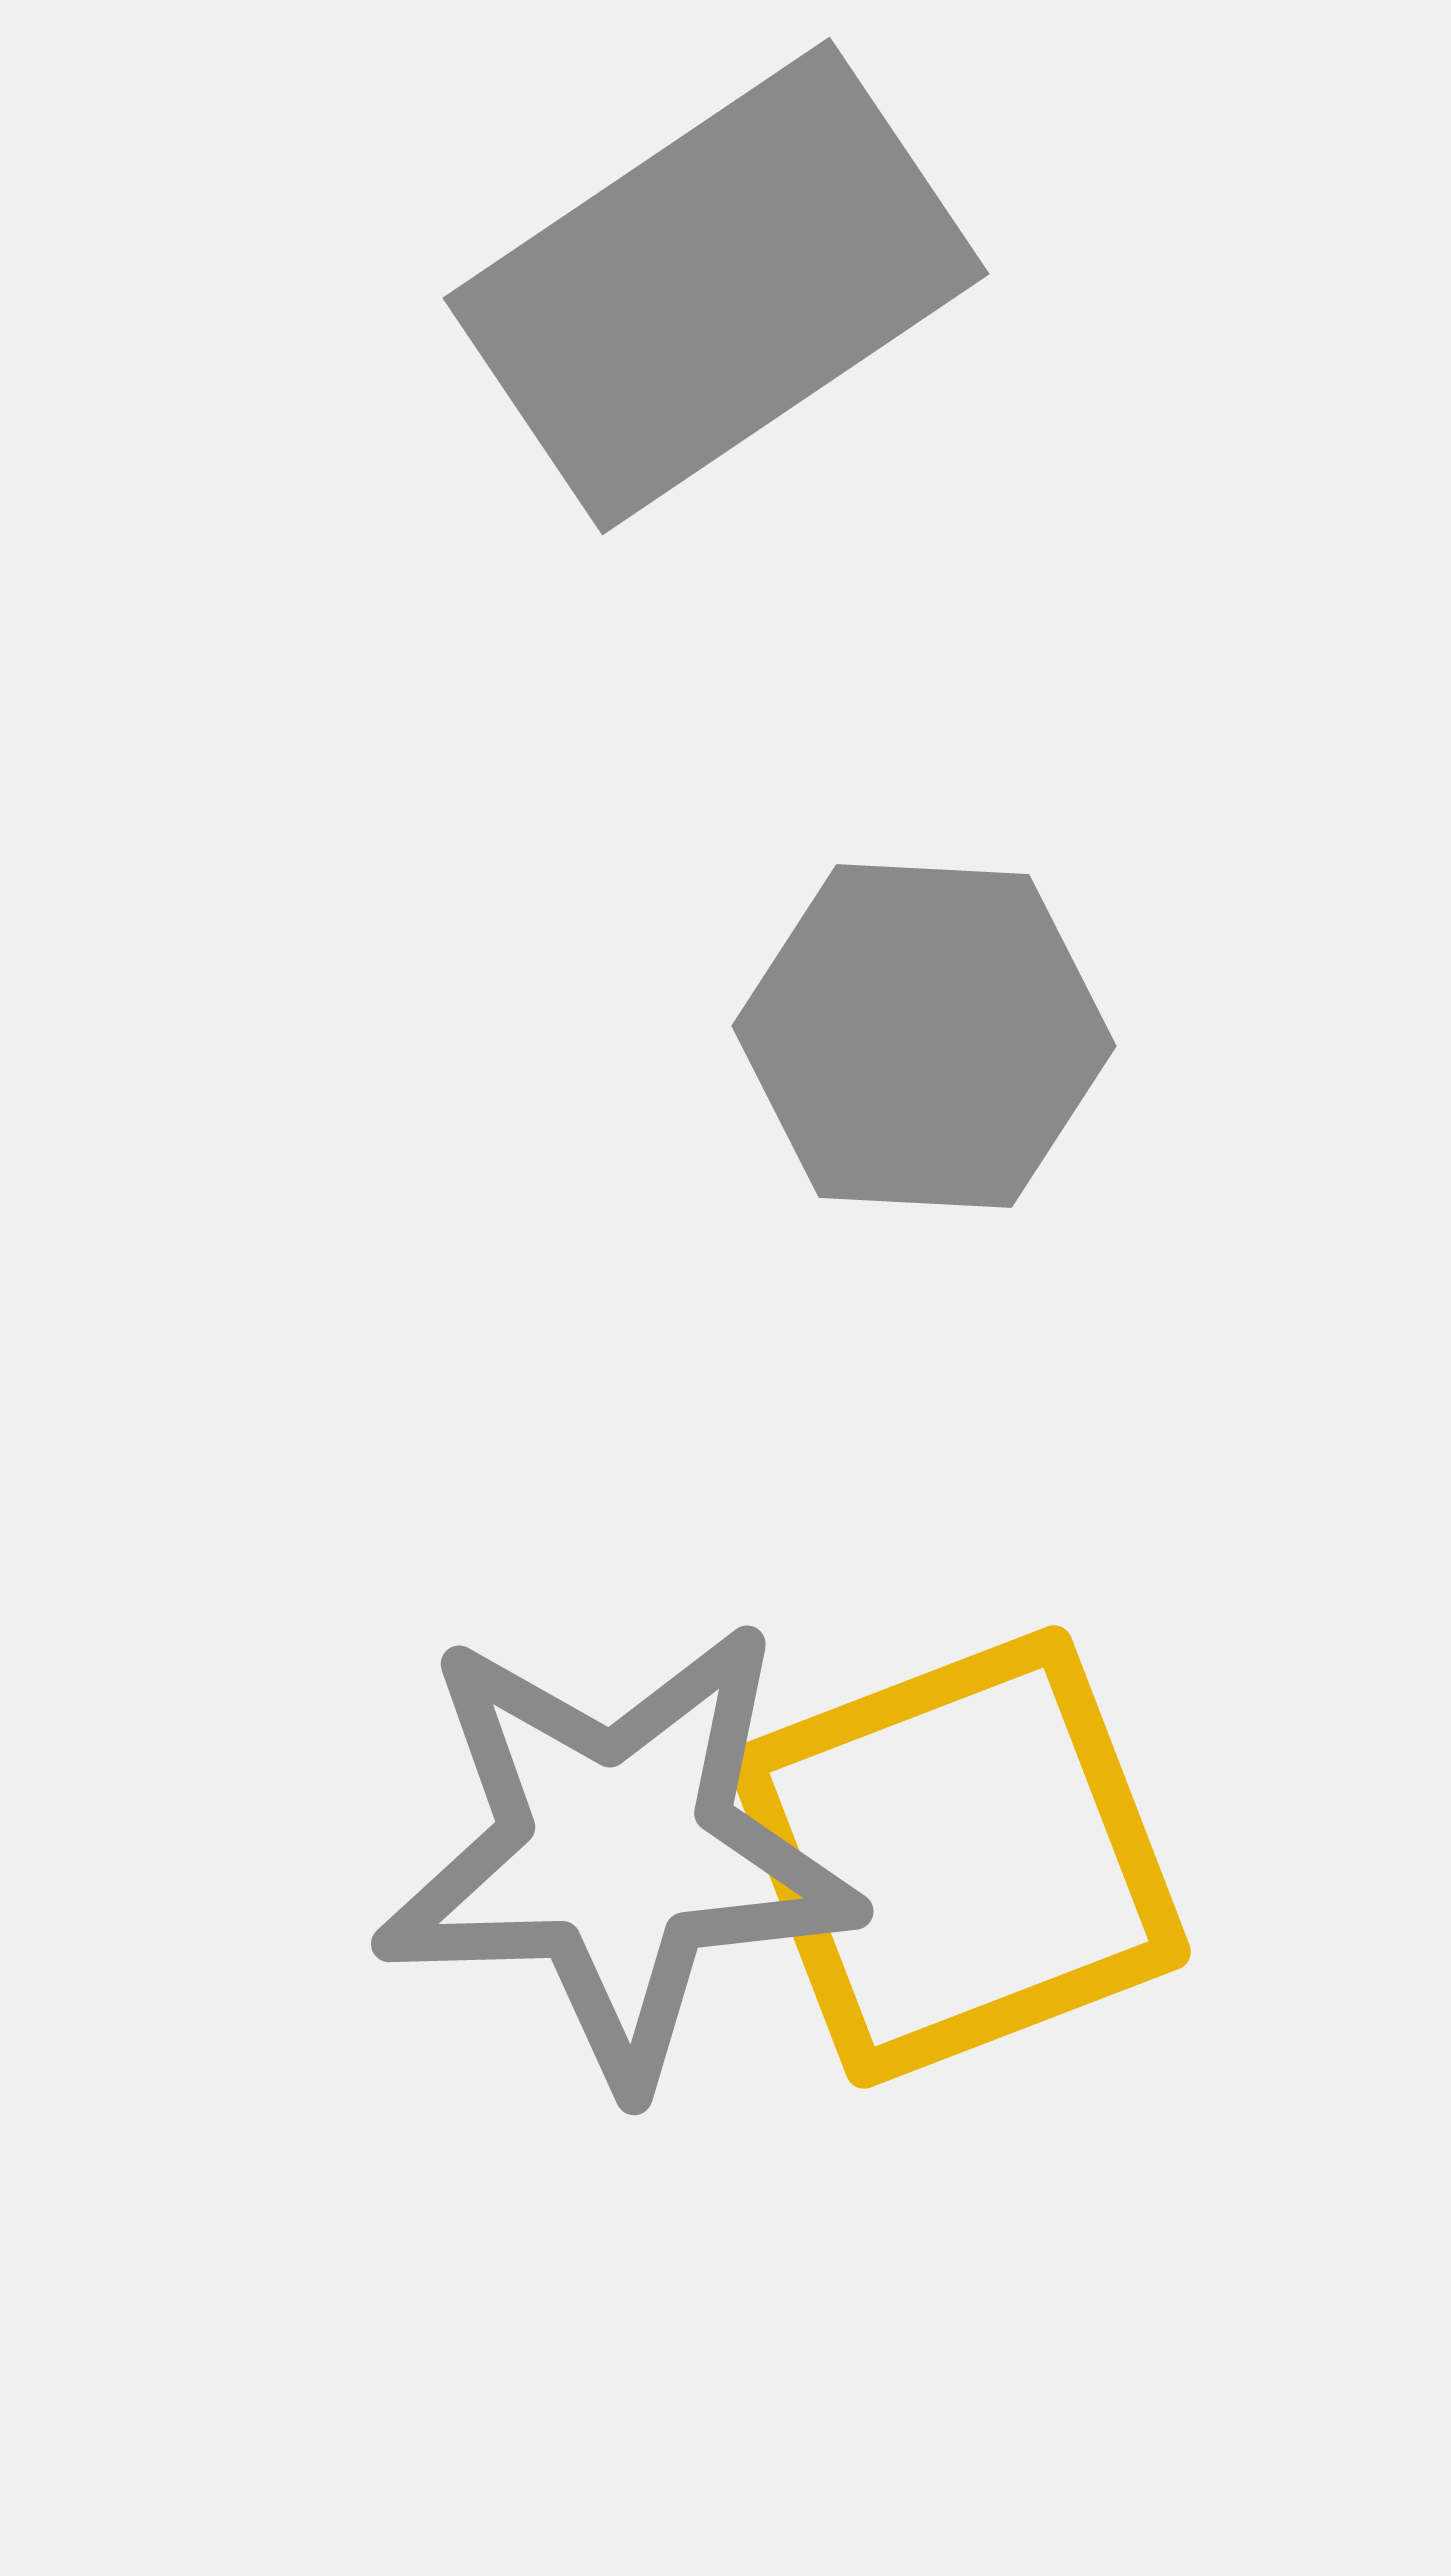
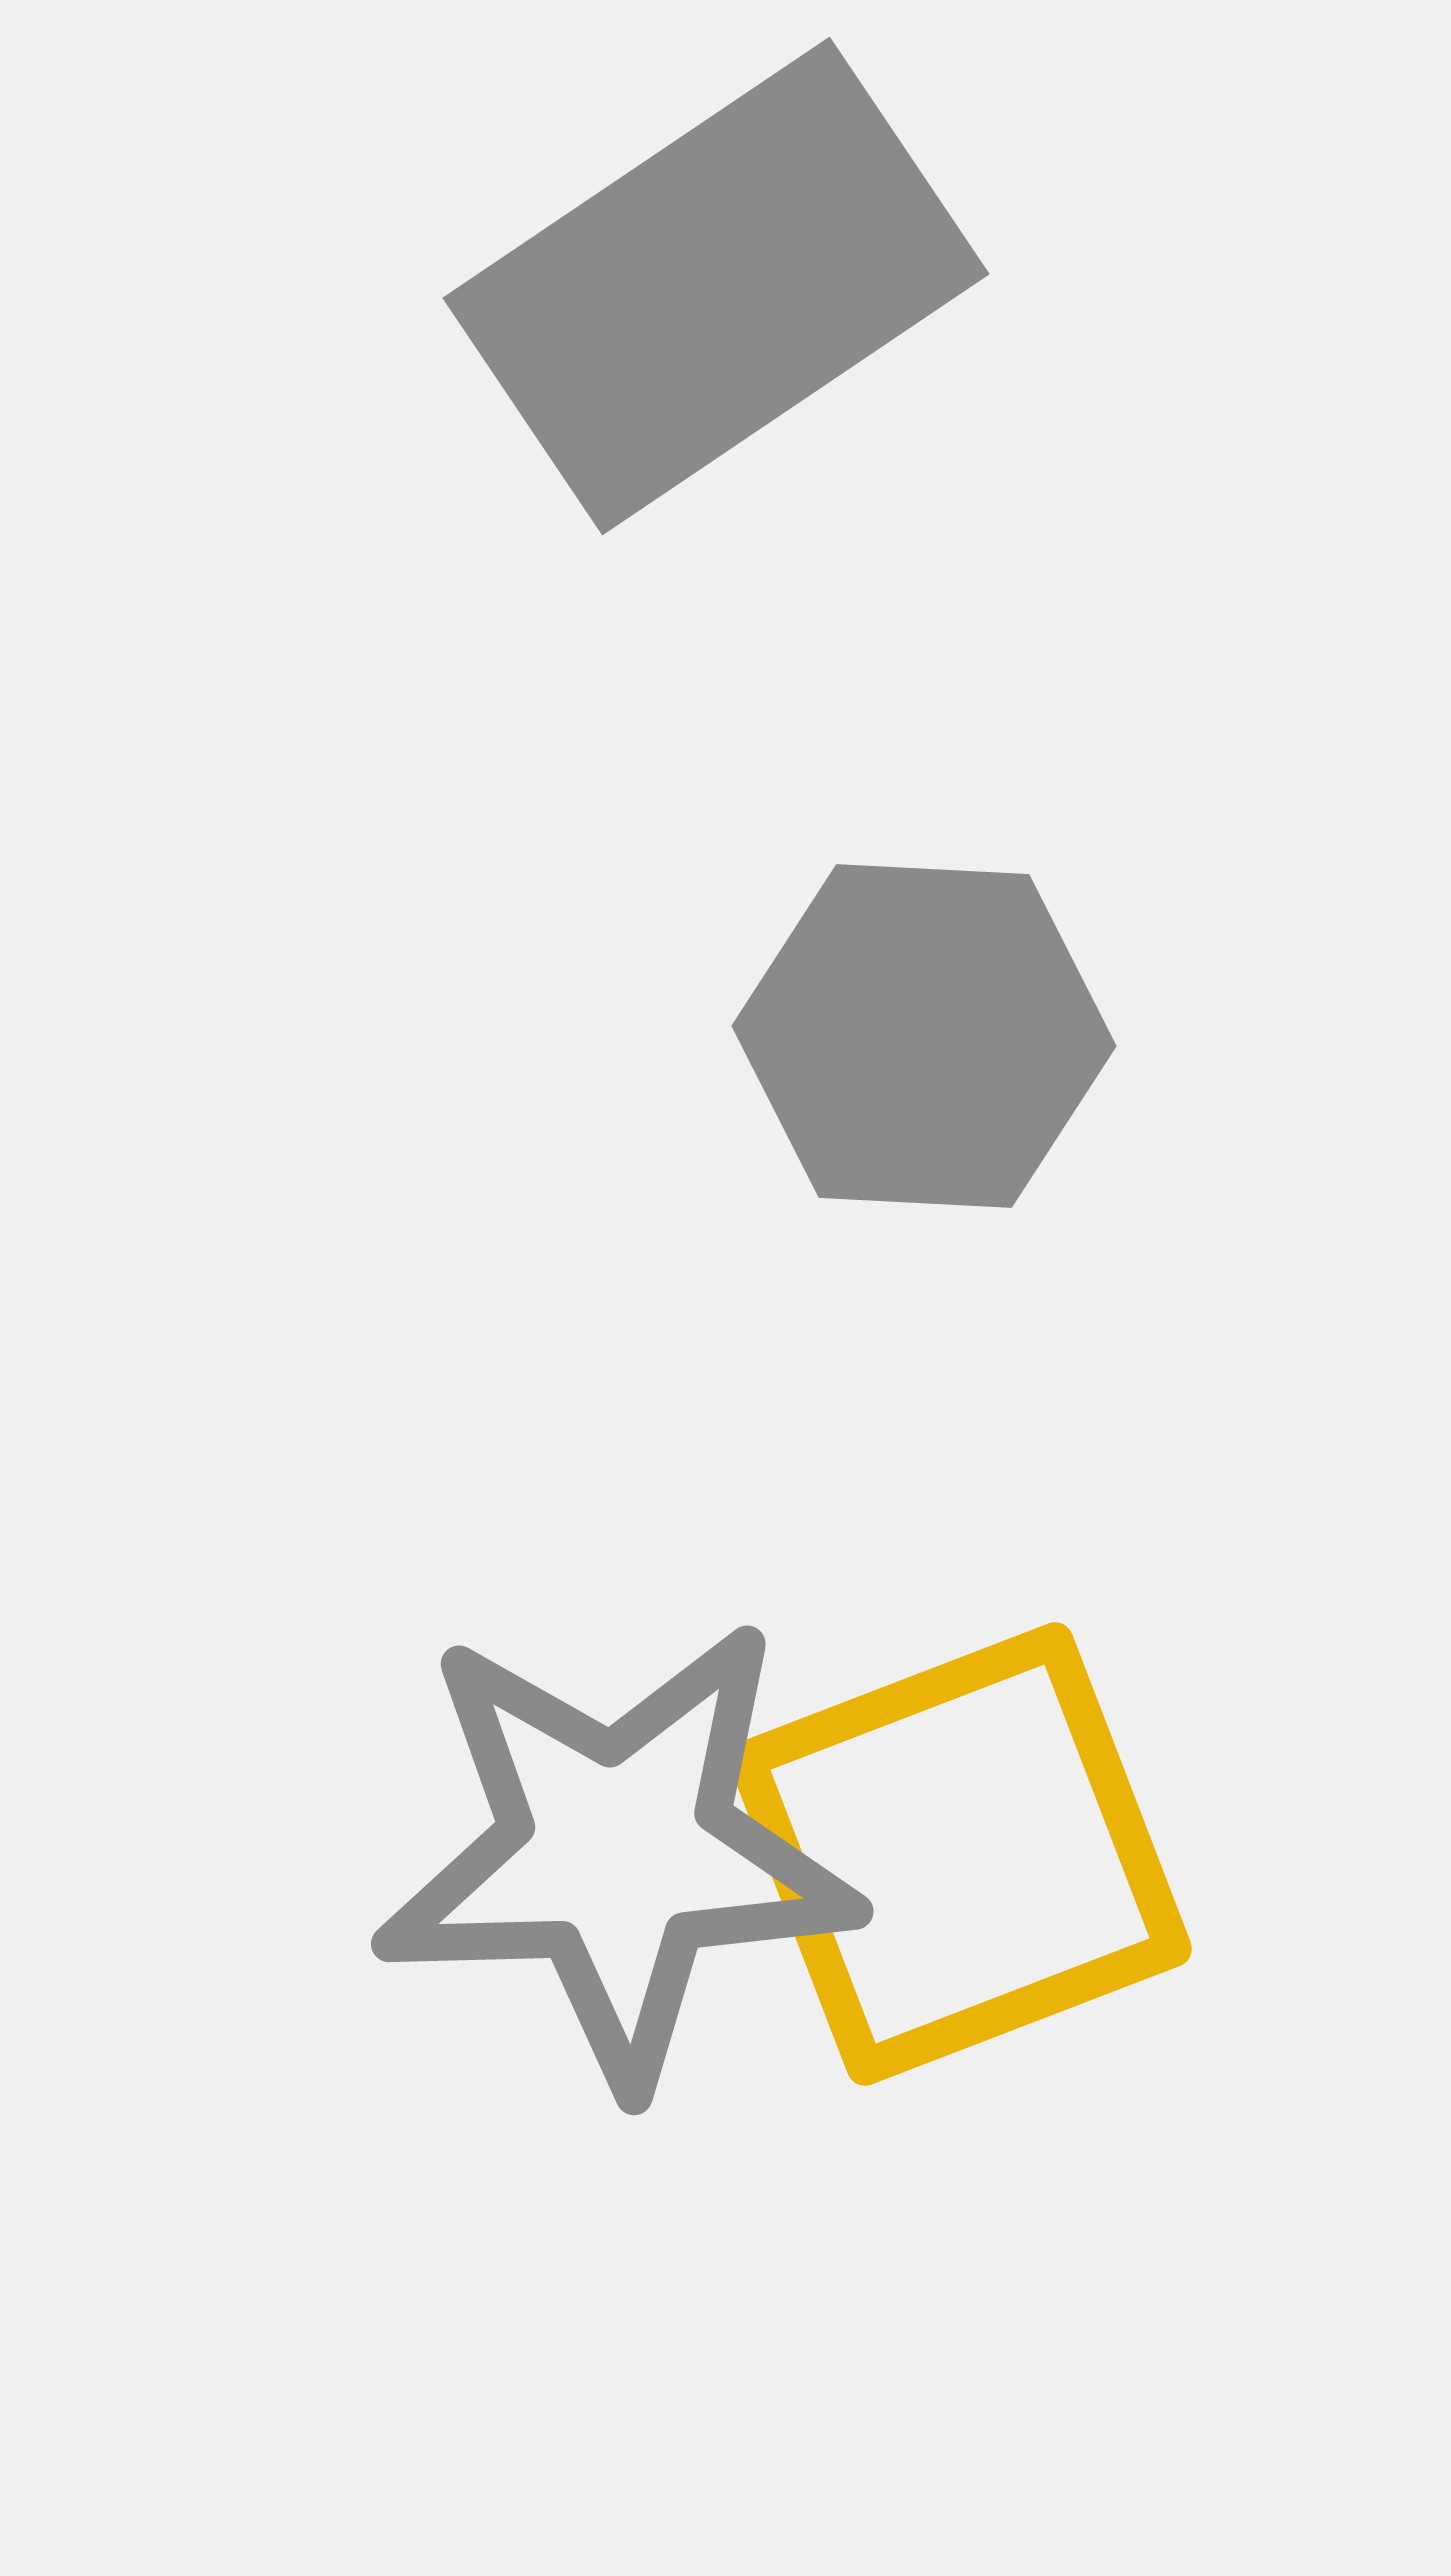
yellow square: moved 1 px right, 3 px up
